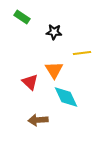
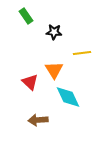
green rectangle: moved 4 px right, 1 px up; rotated 21 degrees clockwise
cyan diamond: moved 2 px right
